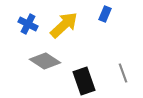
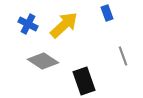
blue rectangle: moved 2 px right, 1 px up; rotated 42 degrees counterclockwise
gray diamond: moved 2 px left
gray line: moved 17 px up
